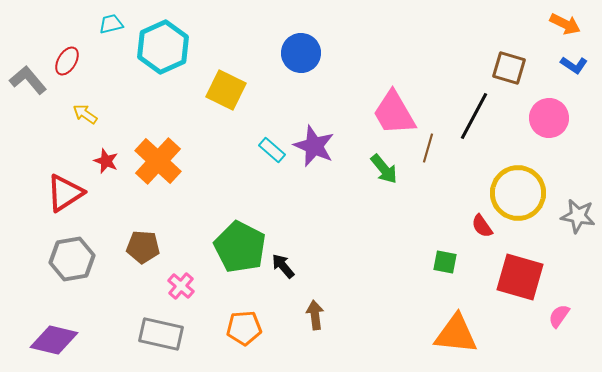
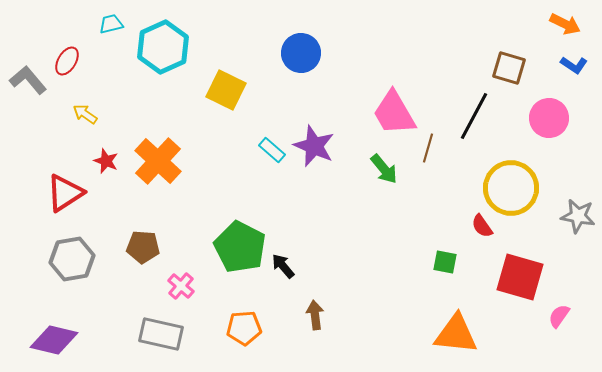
yellow circle: moved 7 px left, 5 px up
